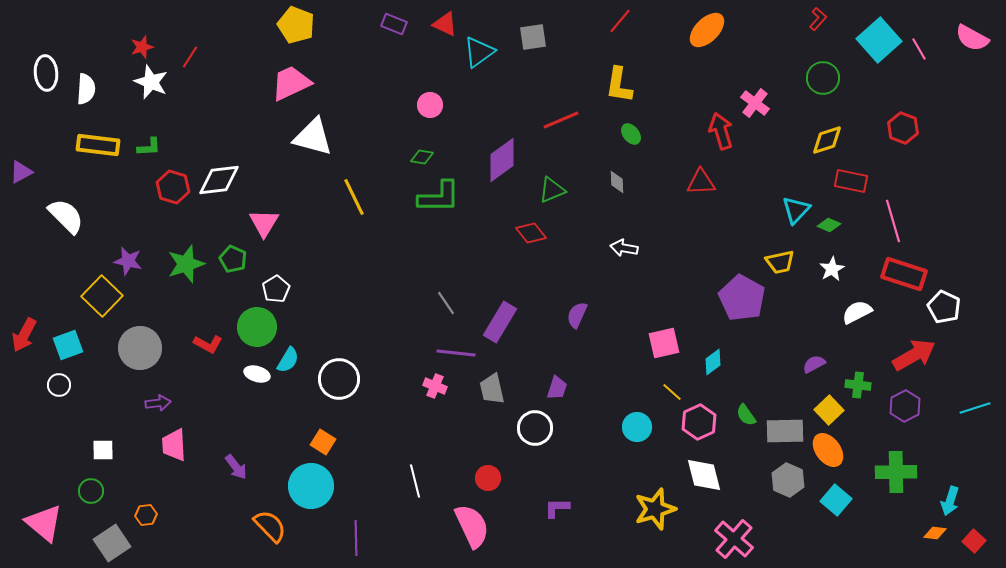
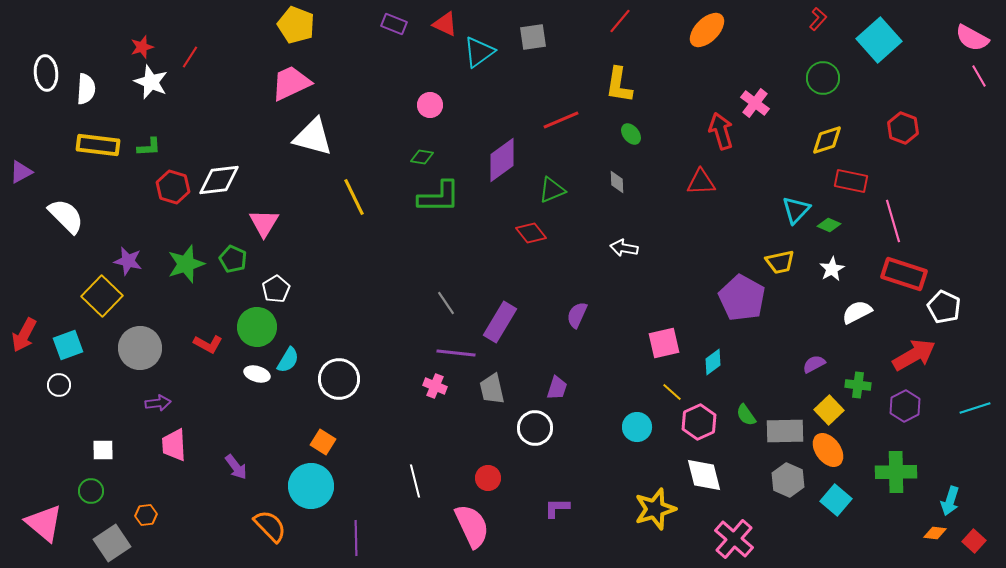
pink line at (919, 49): moved 60 px right, 27 px down
